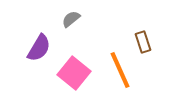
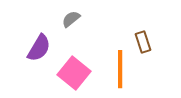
orange line: moved 1 px up; rotated 24 degrees clockwise
